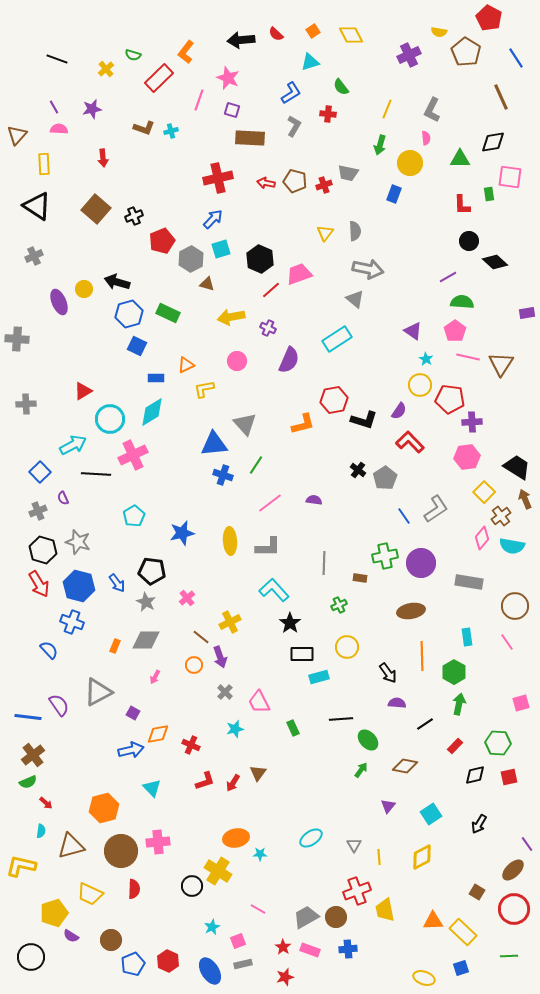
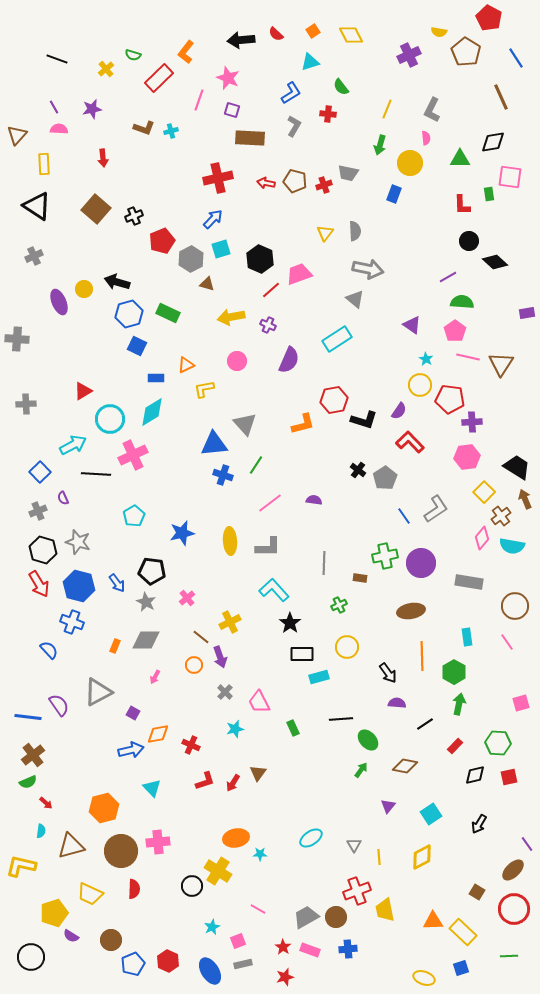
purple cross at (268, 328): moved 3 px up
purple triangle at (413, 331): moved 1 px left, 6 px up
